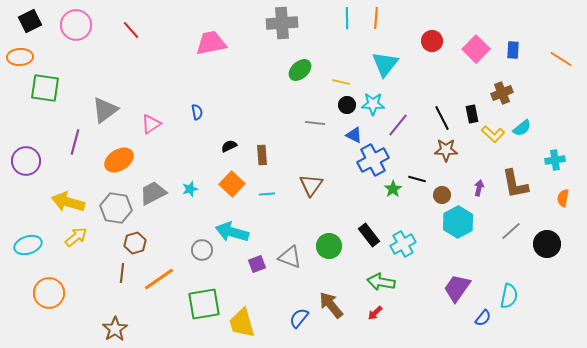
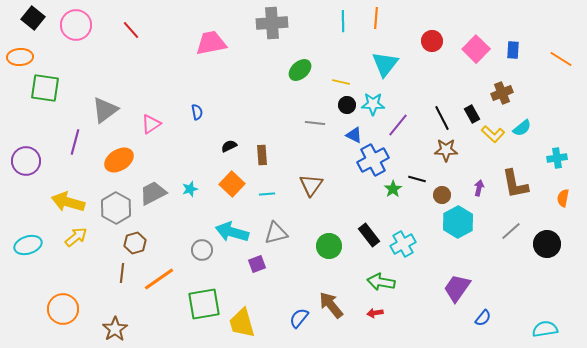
cyan line at (347, 18): moved 4 px left, 3 px down
black square at (30, 21): moved 3 px right, 3 px up; rotated 25 degrees counterclockwise
gray cross at (282, 23): moved 10 px left
black rectangle at (472, 114): rotated 18 degrees counterclockwise
cyan cross at (555, 160): moved 2 px right, 2 px up
gray hexagon at (116, 208): rotated 20 degrees clockwise
gray triangle at (290, 257): moved 14 px left, 24 px up; rotated 35 degrees counterclockwise
orange circle at (49, 293): moved 14 px right, 16 px down
cyan semicircle at (509, 296): moved 36 px right, 33 px down; rotated 110 degrees counterclockwise
red arrow at (375, 313): rotated 35 degrees clockwise
